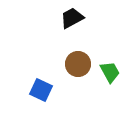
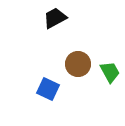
black trapezoid: moved 17 px left
blue square: moved 7 px right, 1 px up
